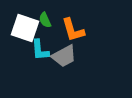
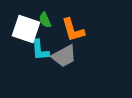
white square: moved 1 px right, 1 px down
